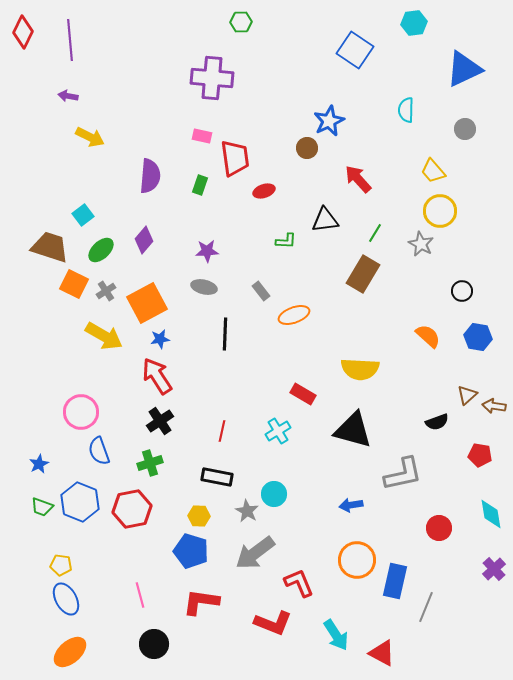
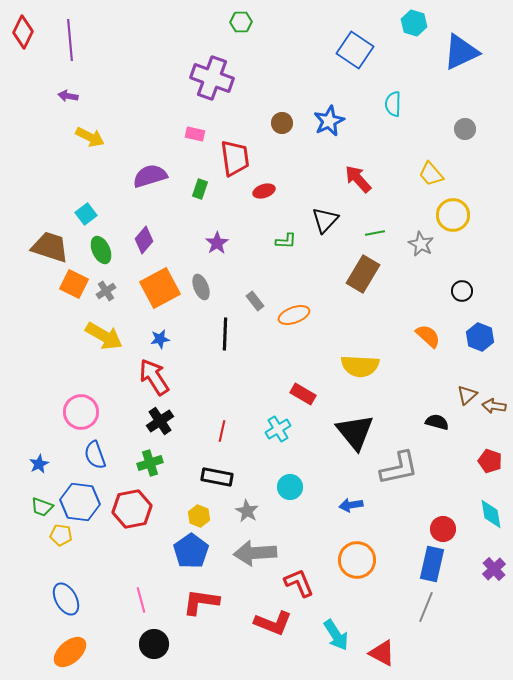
cyan hexagon at (414, 23): rotated 25 degrees clockwise
blue triangle at (464, 69): moved 3 px left, 17 px up
purple cross at (212, 78): rotated 15 degrees clockwise
cyan semicircle at (406, 110): moved 13 px left, 6 px up
pink rectangle at (202, 136): moved 7 px left, 2 px up
brown circle at (307, 148): moved 25 px left, 25 px up
yellow trapezoid at (433, 171): moved 2 px left, 3 px down
purple semicircle at (150, 176): rotated 112 degrees counterclockwise
green rectangle at (200, 185): moved 4 px down
yellow circle at (440, 211): moved 13 px right, 4 px down
cyan square at (83, 215): moved 3 px right, 1 px up
black triangle at (325, 220): rotated 40 degrees counterclockwise
green line at (375, 233): rotated 48 degrees clockwise
green ellipse at (101, 250): rotated 72 degrees counterclockwise
purple star at (207, 251): moved 10 px right, 8 px up; rotated 30 degrees counterclockwise
gray ellipse at (204, 287): moved 3 px left; rotated 55 degrees clockwise
gray rectangle at (261, 291): moved 6 px left, 10 px down
orange square at (147, 303): moved 13 px right, 15 px up
blue hexagon at (478, 337): moved 2 px right; rotated 12 degrees clockwise
yellow semicircle at (360, 369): moved 3 px up
red arrow at (157, 376): moved 3 px left, 1 px down
black semicircle at (437, 422): rotated 145 degrees counterclockwise
black triangle at (353, 430): moved 2 px right, 2 px down; rotated 36 degrees clockwise
cyan cross at (278, 431): moved 2 px up
blue semicircle at (99, 451): moved 4 px left, 4 px down
red pentagon at (480, 455): moved 10 px right, 6 px down; rotated 10 degrees clockwise
gray L-shape at (403, 474): moved 4 px left, 6 px up
cyan circle at (274, 494): moved 16 px right, 7 px up
blue hexagon at (80, 502): rotated 15 degrees counterclockwise
yellow hexagon at (199, 516): rotated 20 degrees clockwise
red circle at (439, 528): moved 4 px right, 1 px down
blue pentagon at (191, 551): rotated 20 degrees clockwise
gray arrow at (255, 553): rotated 33 degrees clockwise
yellow pentagon at (61, 565): moved 30 px up
blue rectangle at (395, 581): moved 37 px right, 17 px up
pink line at (140, 595): moved 1 px right, 5 px down
